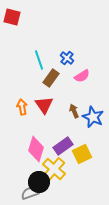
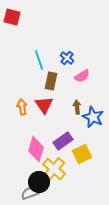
brown rectangle: moved 3 px down; rotated 24 degrees counterclockwise
brown arrow: moved 3 px right, 4 px up; rotated 16 degrees clockwise
purple rectangle: moved 5 px up
